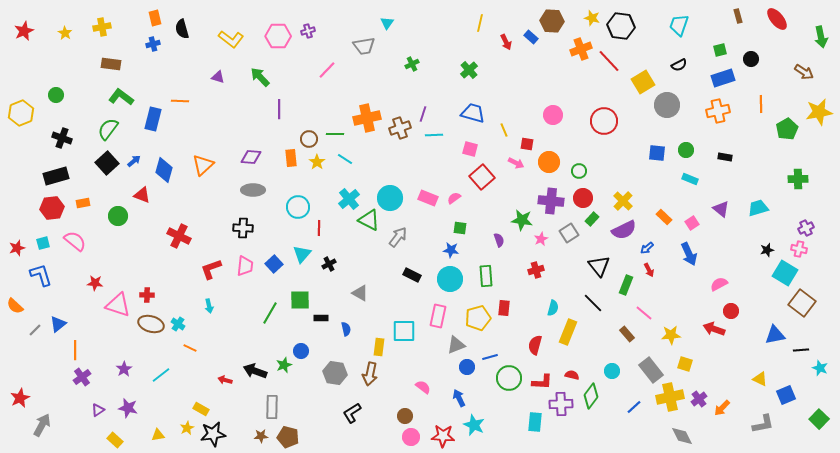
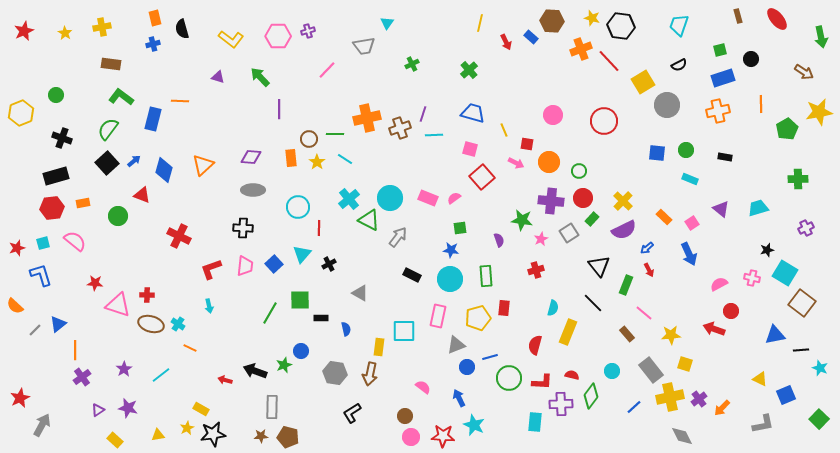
green square at (460, 228): rotated 16 degrees counterclockwise
pink cross at (799, 249): moved 47 px left, 29 px down
